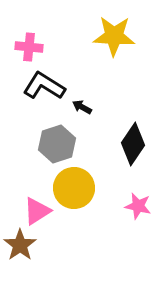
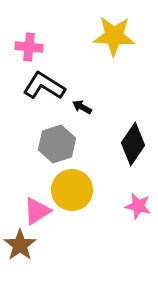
yellow circle: moved 2 px left, 2 px down
